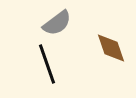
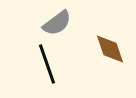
brown diamond: moved 1 px left, 1 px down
